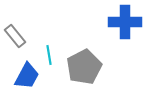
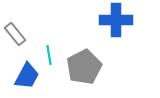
blue cross: moved 9 px left, 2 px up
gray rectangle: moved 2 px up
